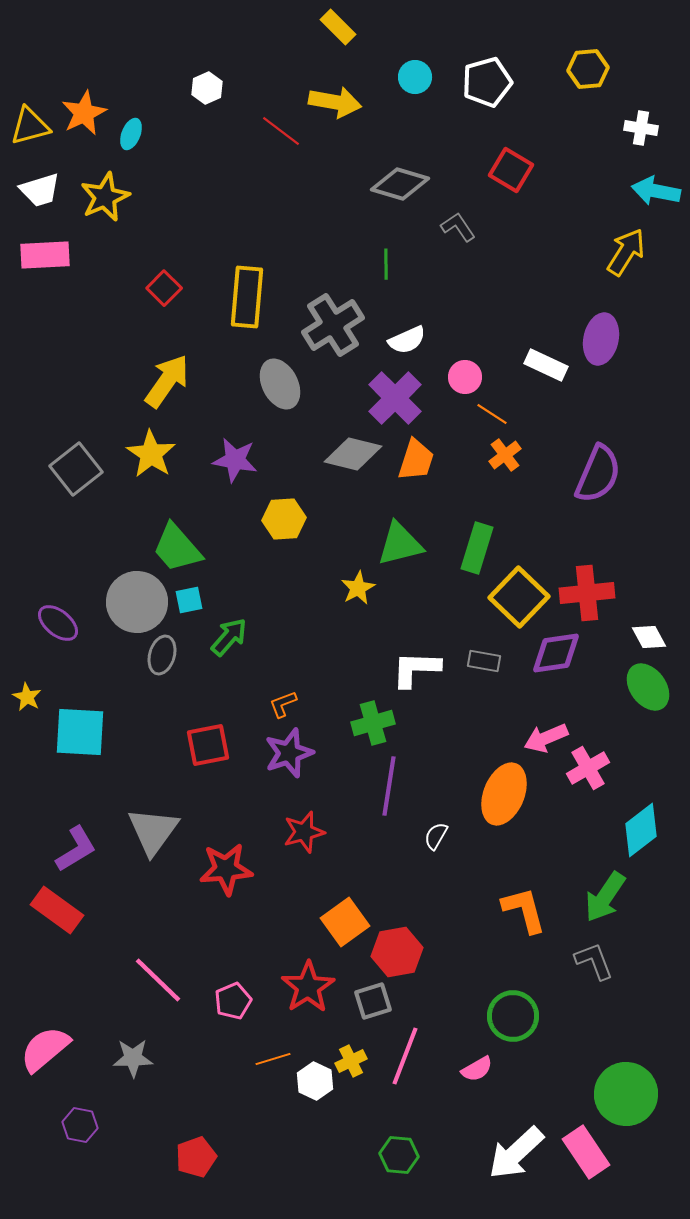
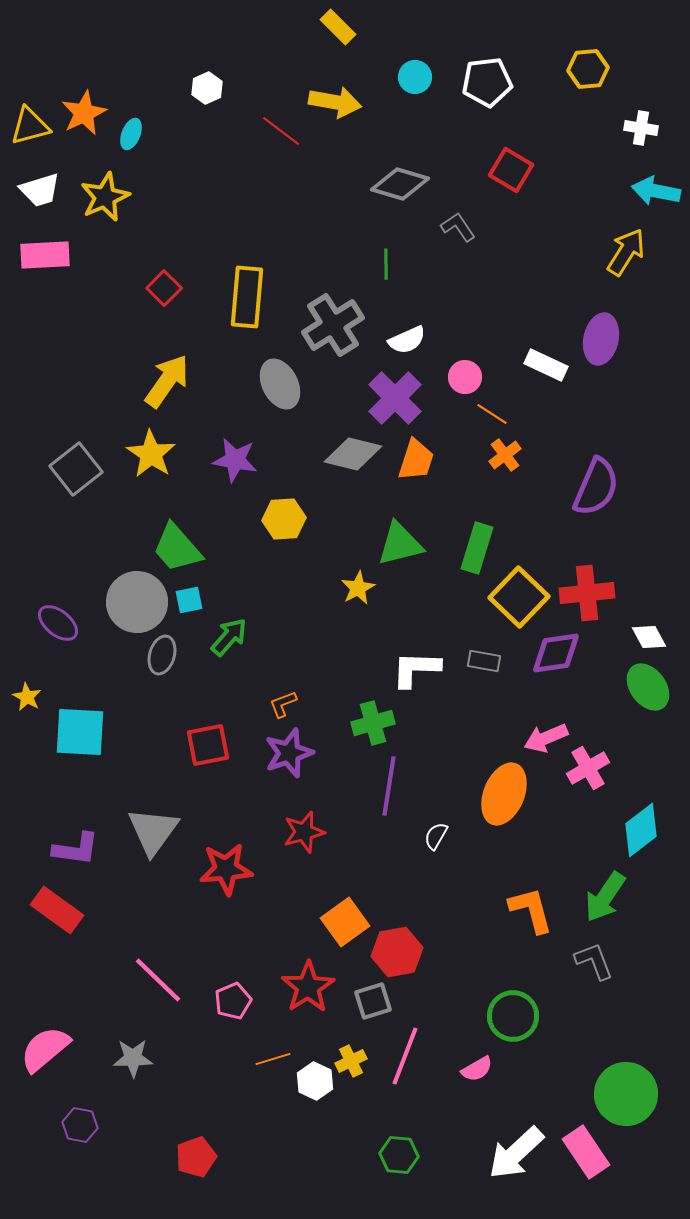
white pentagon at (487, 82): rotated 9 degrees clockwise
purple semicircle at (598, 474): moved 2 px left, 13 px down
purple L-shape at (76, 849): rotated 39 degrees clockwise
orange L-shape at (524, 910): moved 7 px right
